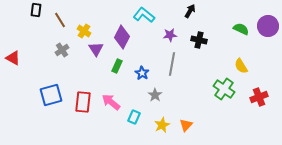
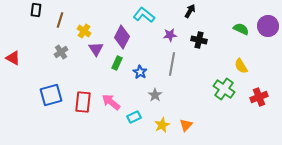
brown line: rotated 49 degrees clockwise
gray cross: moved 1 px left, 2 px down
green rectangle: moved 3 px up
blue star: moved 2 px left, 1 px up
cyan rectangle: rotated 40 degrees clockwise
